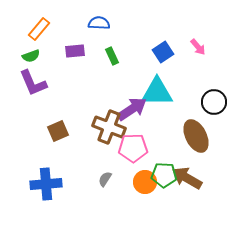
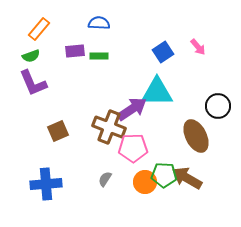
green rectangle: moved 13 px left; rotated 66 degrees counterclockwise
black circle: moved 4 px right, 4 px down
